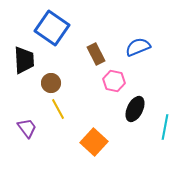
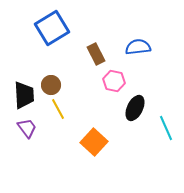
blue square: rotated 24 degrees clockwise
blue semicircle: rotated 15 degrees clockwise
black trapezoid: moved 35 px down
brown circle: moved 2 px down
black ellipse: moved 1 px up
cyan line: moved 1 px right, 1 px down; rotated 35 degrees counterclockwise
